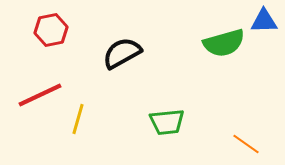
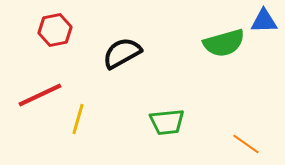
red hexagon: moved 4 px right
